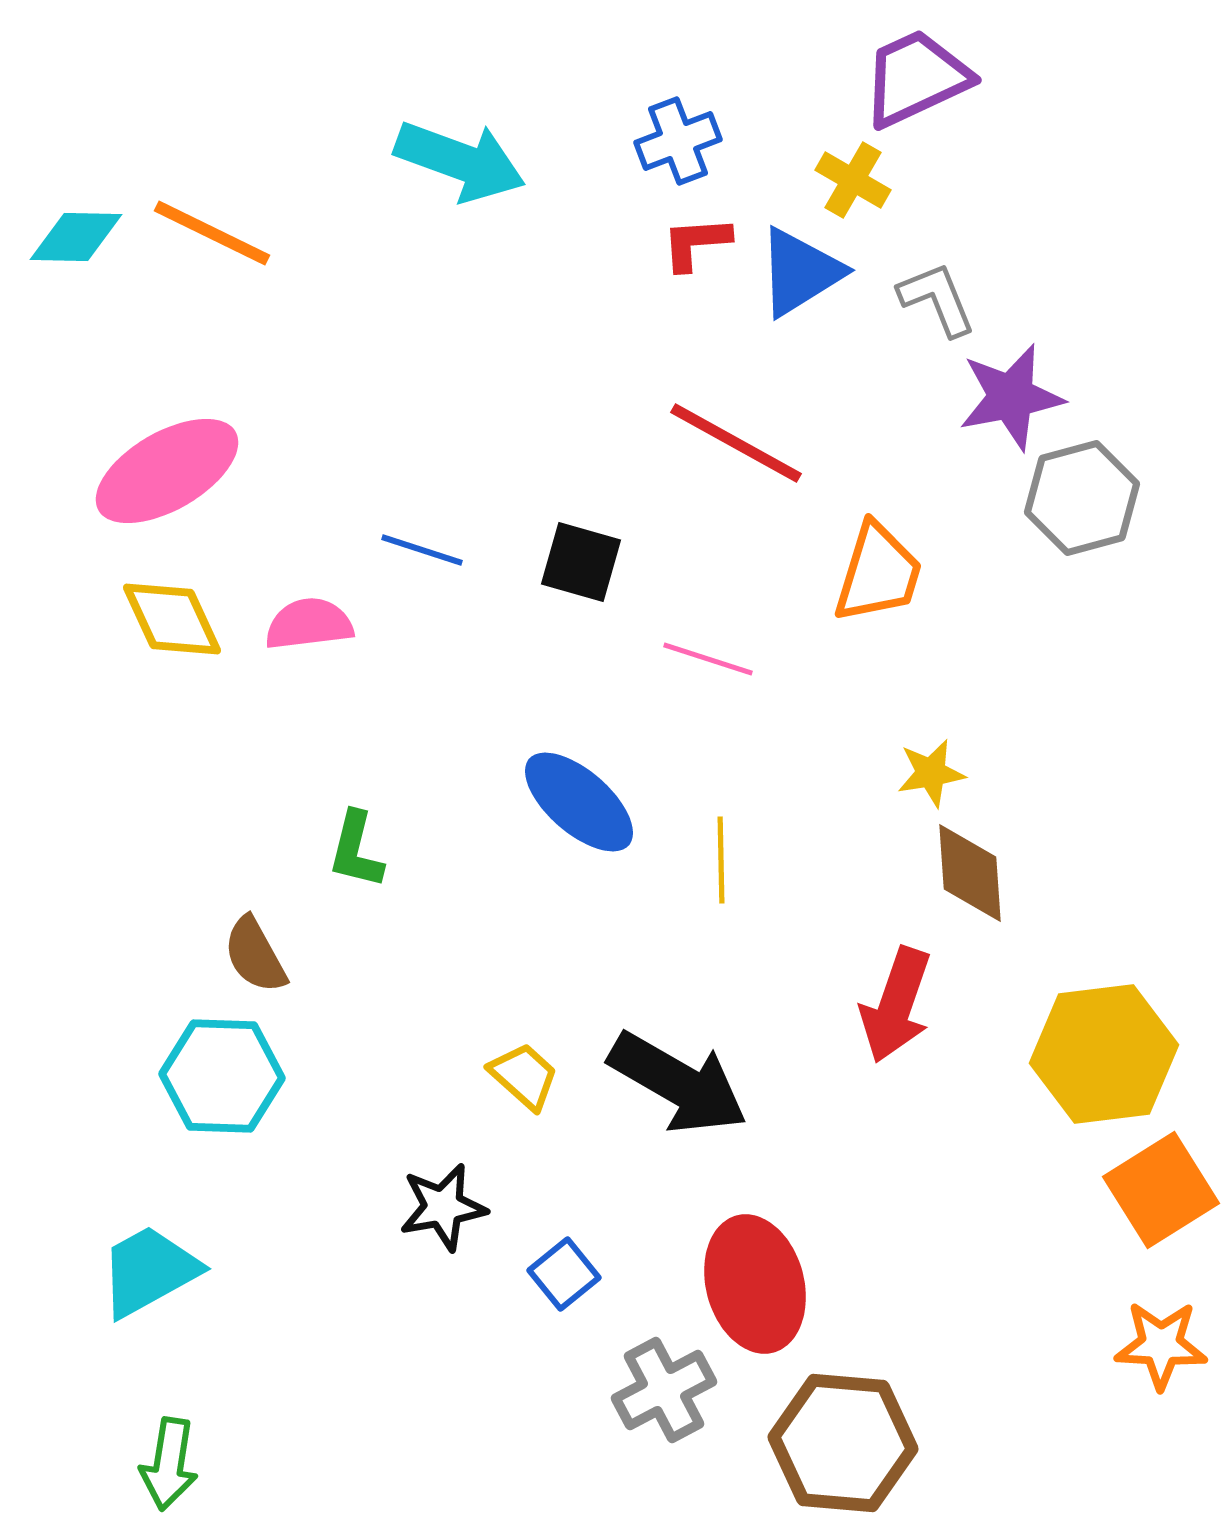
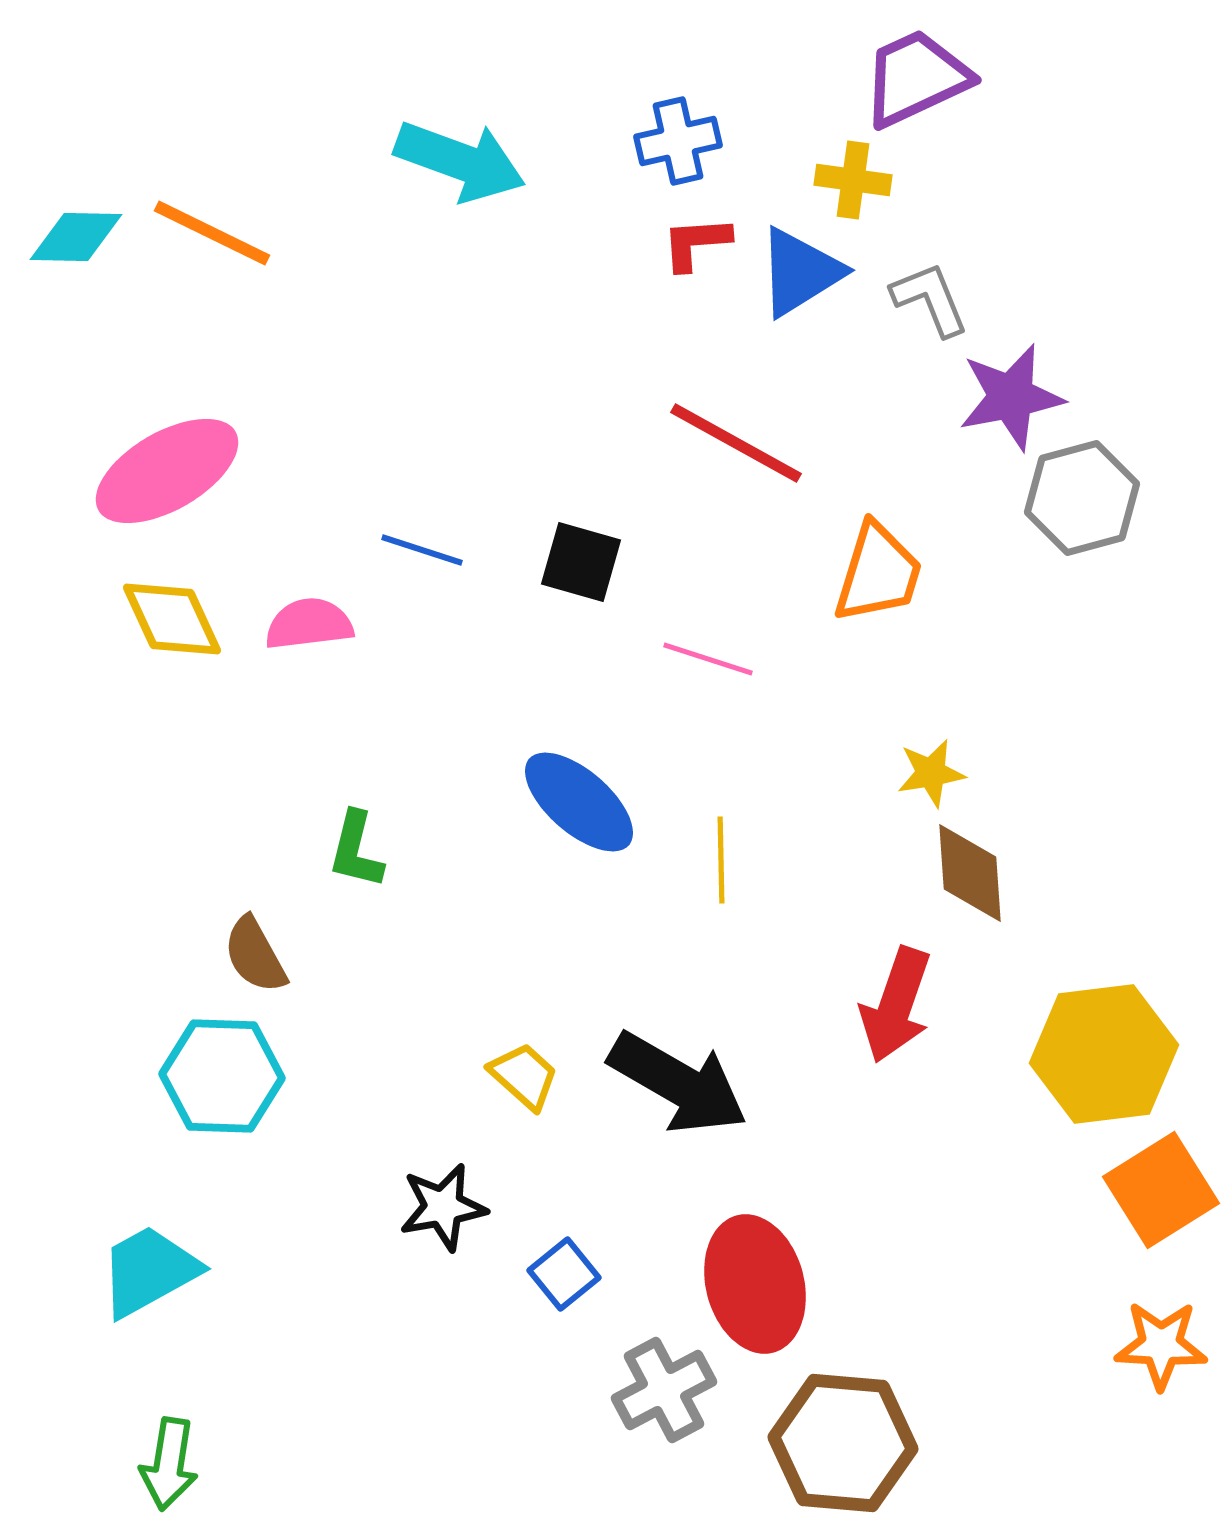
blue cross: rotated 8 degrees clockwise
yellow cross: rotated 22 degrees counterclockwise
gray L-shape: moved 7 px left
